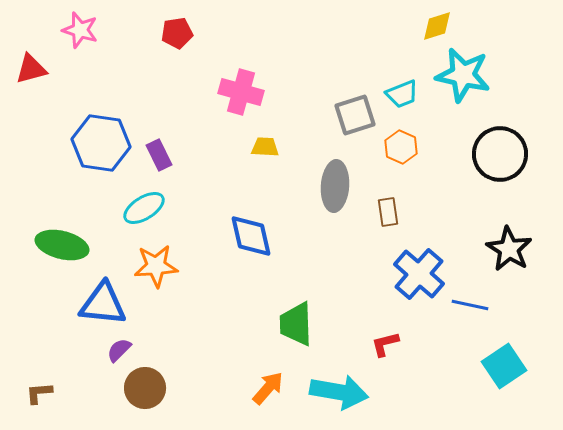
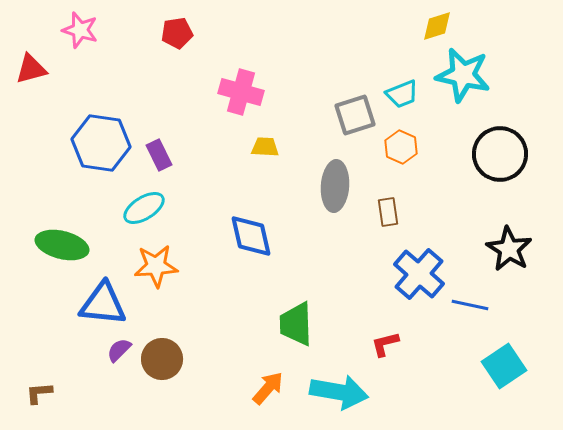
brown circle: moved 17 px right, 29 px up
